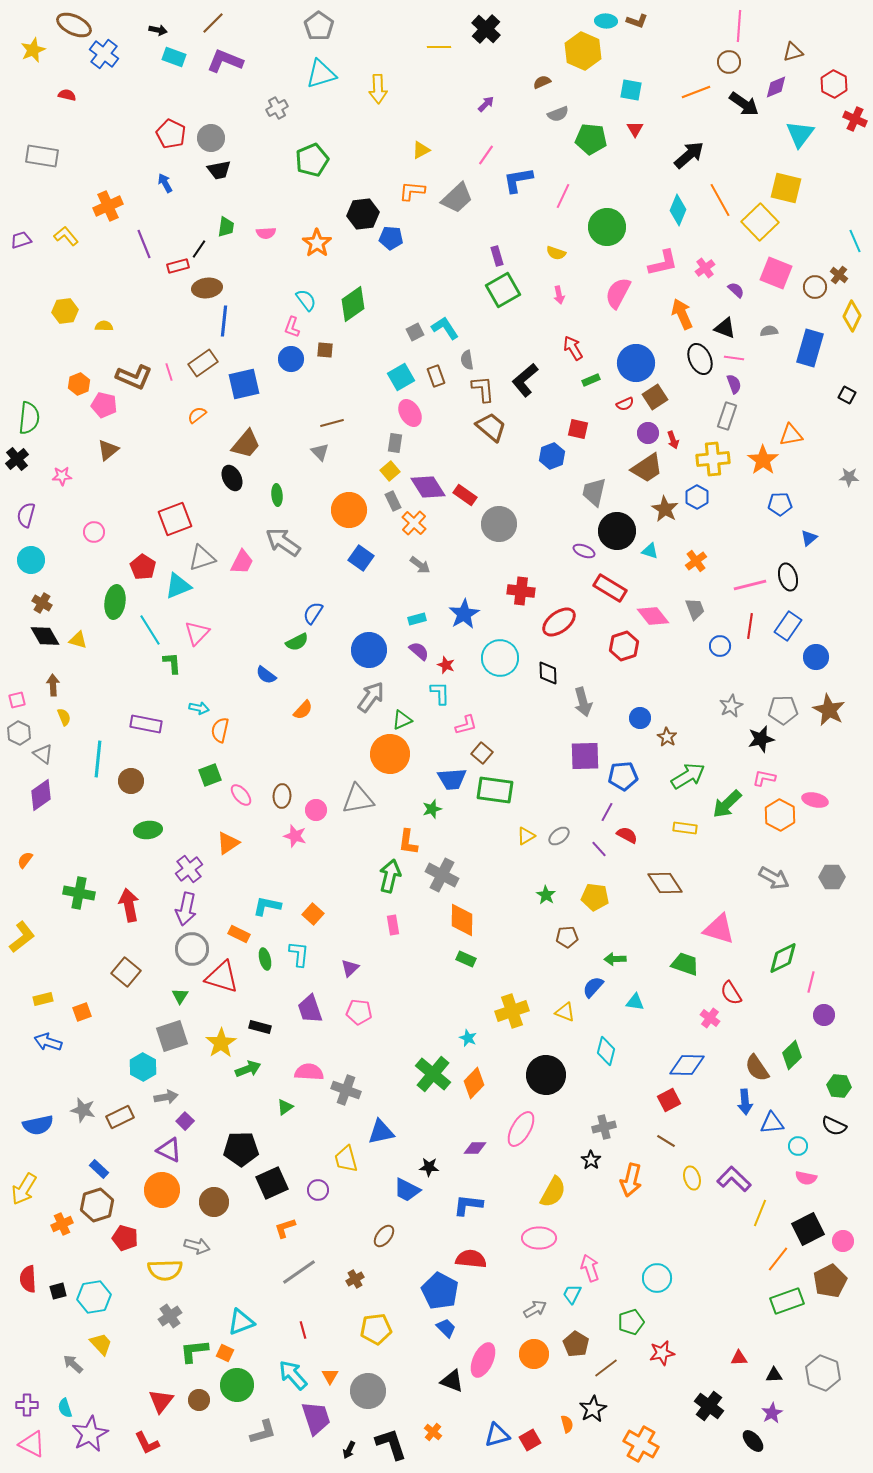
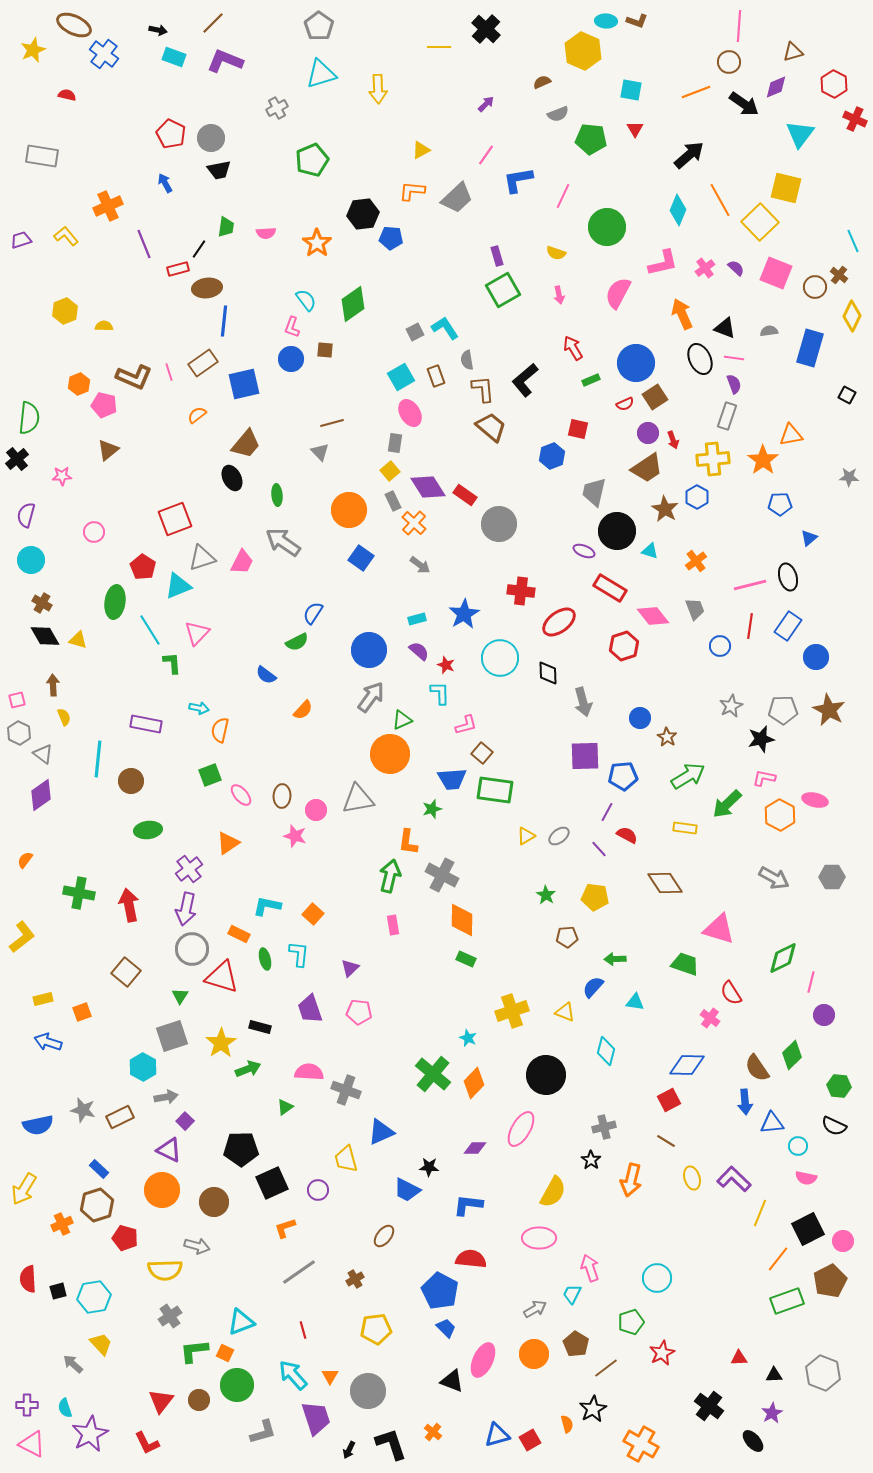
cyan line at (855, 241): moved 2 px left
red rectangle at (178, 266): moved 3 px down
purple semicircle at (736, 290): moved 22 px up
yellow hexagon at (65, 311): rotated 15 degrees counterclockwise
blue triangle at (381, 1132): rotated 12 degrees counterclockwise
red star at (662, 1353): rotated 15 degrees counterclockwise
